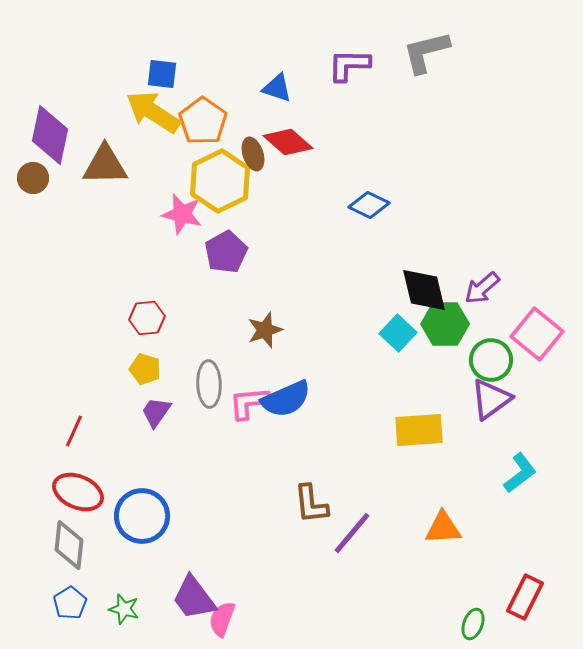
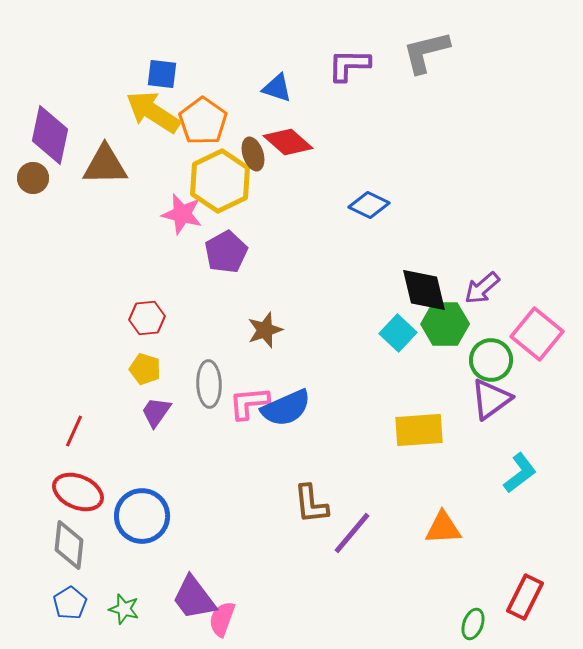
blue semicircle at (286, 399): moved 9 px down
